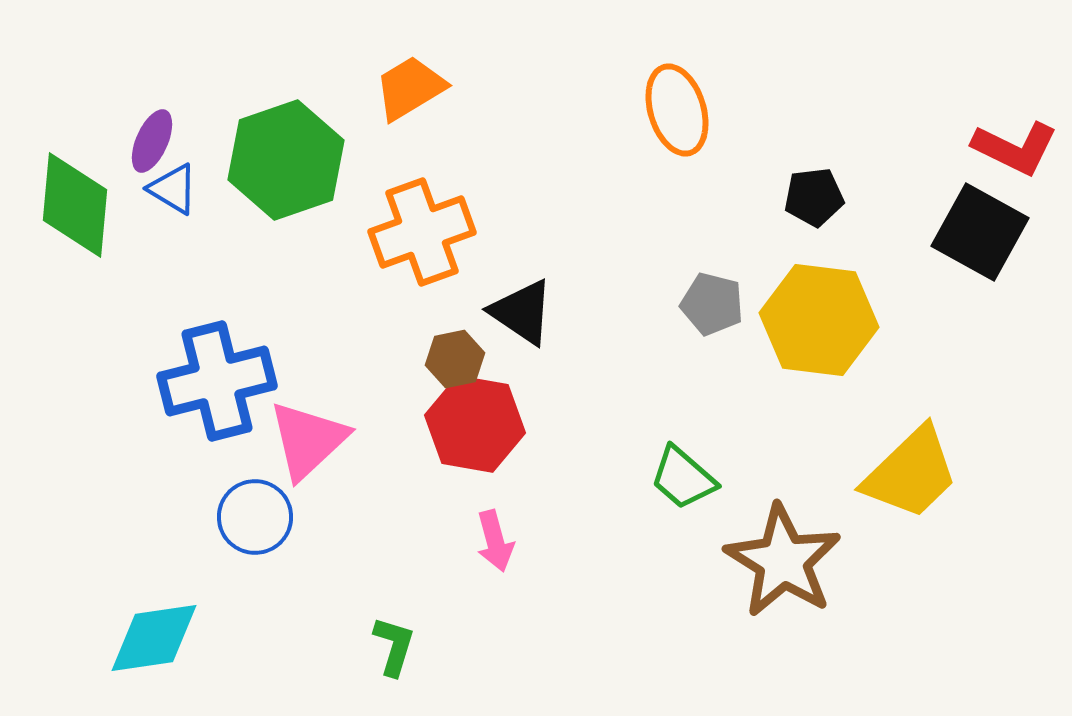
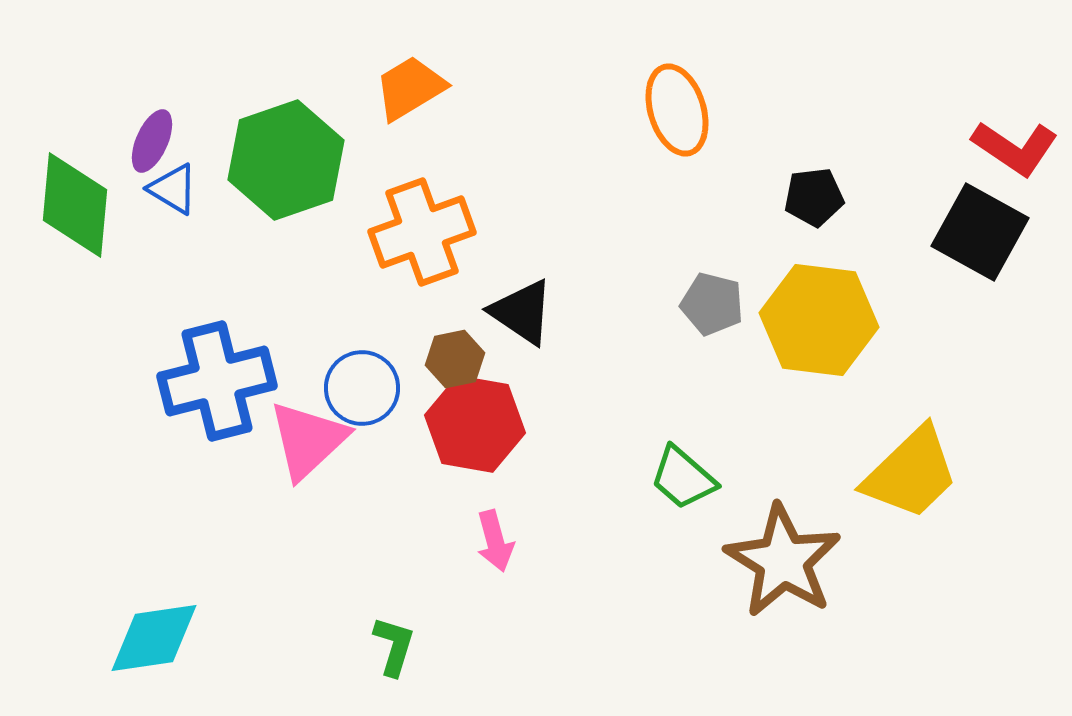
red L-shape: rotated 8 degrees clockwise
blue circle: moved 107 px right, 129 px up
